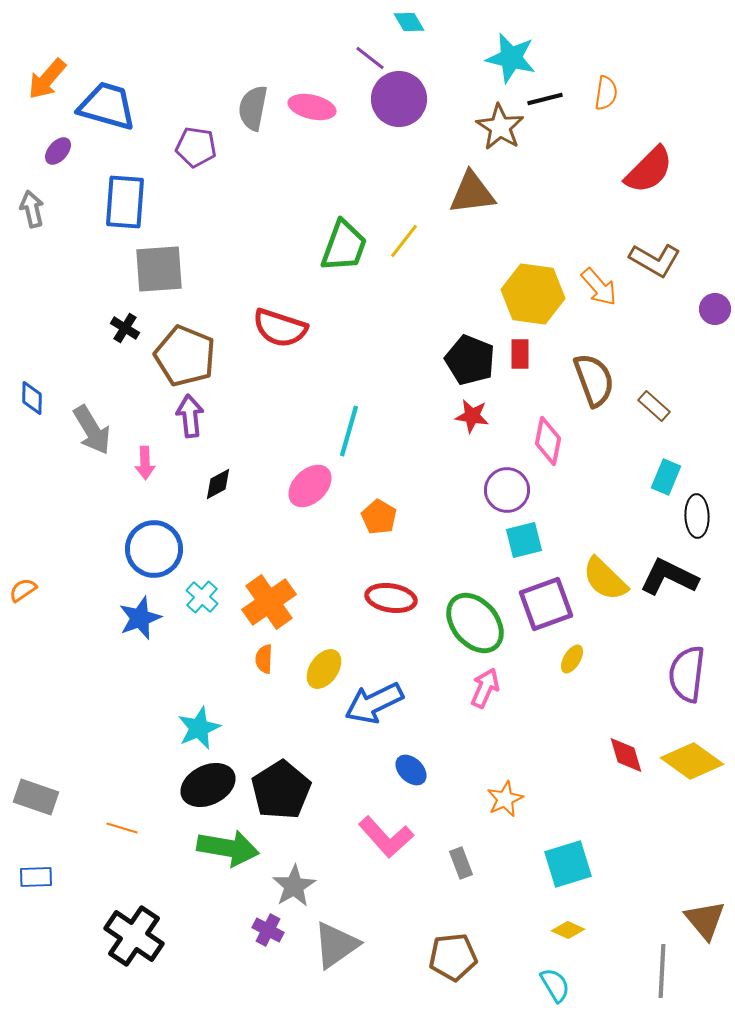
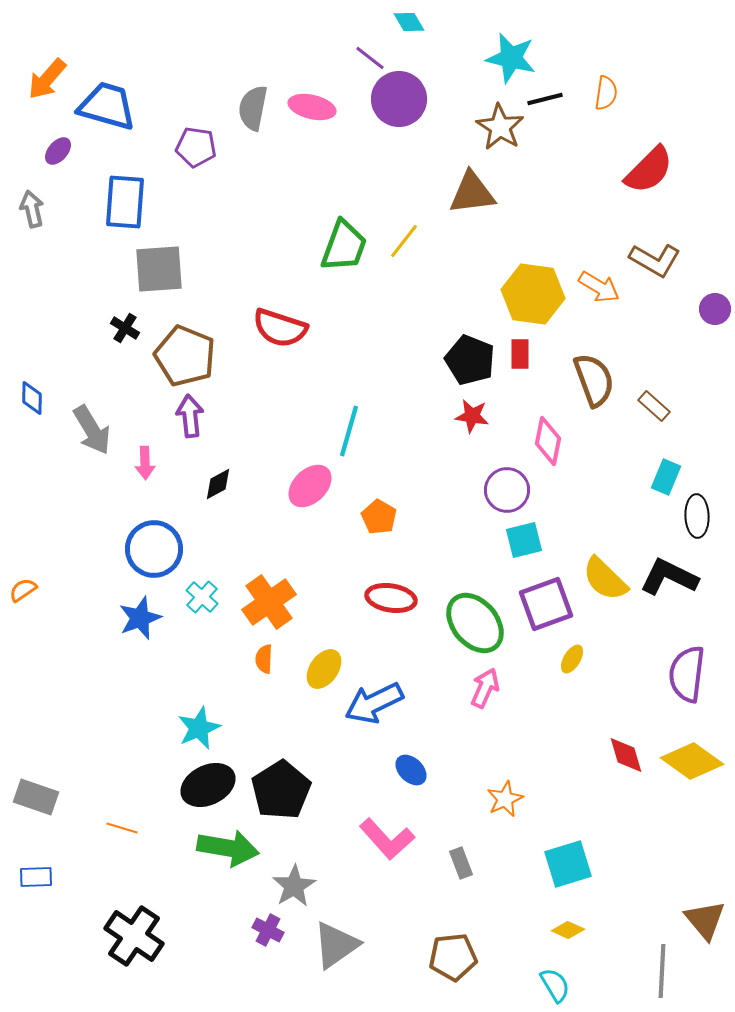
orange arrow at (599, 287): rotated 18 degrees counterclockwise
pink L-shape at (386, 837): moved 1 px right, 2 px down
